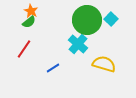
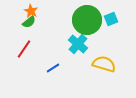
cyan square: rotated 24 degrees clockwise
